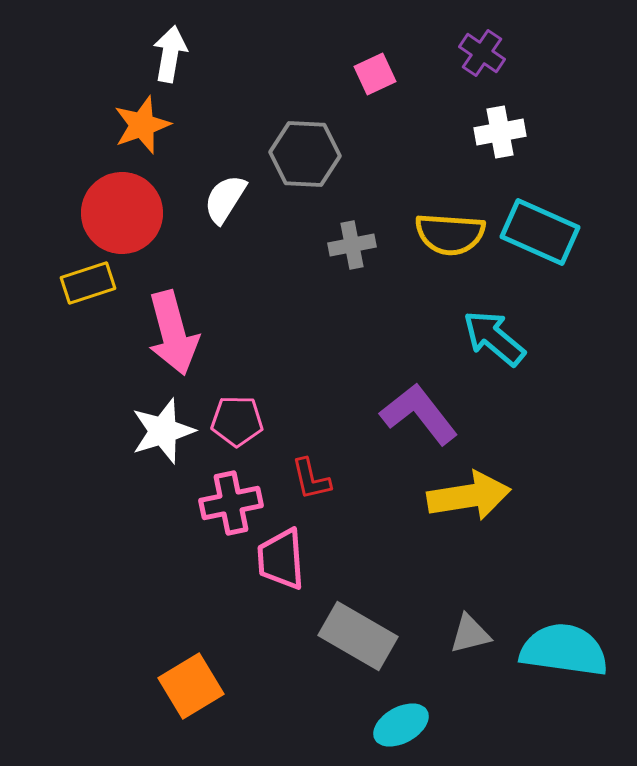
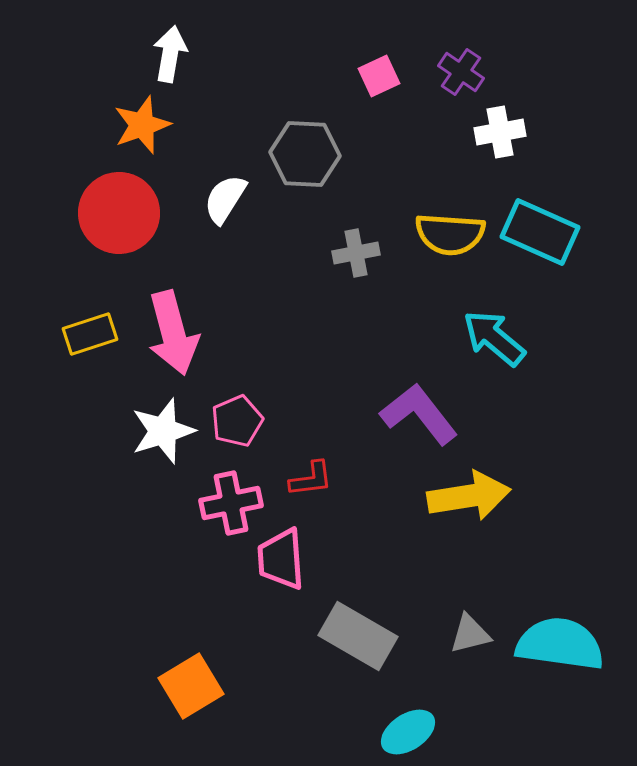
purple cross: moved 21 px left, 19 px down
pink square: moved 4 px right, 2 px down
red circle: moved 3 px left
gray cross: moved 4 px right, 8 px down
yellow rectangle: moved 2 px right, 51 px down
pink pentagon: rotated 24 degrees counterclockwise
red L-shape: rotated 84 degrees counterclockwise
cyan semicircle: moved 4 px left, 6 px up
cyan ellipse: moved 7 px right, 7 px down; rotated 4 degrees counterclockwise
